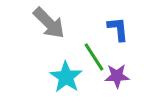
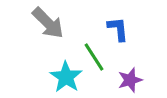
gray arrow: moved 1 px left
purple star: moved 13 px right, 4 px down; rotated 15 degrees counterclockwise
